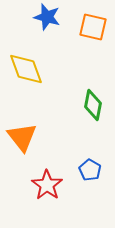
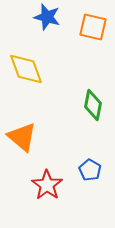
orange triangle: rotated 12 degrees counterclockwise
